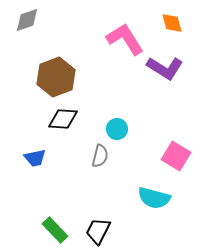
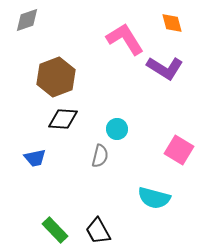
pink square: moved 3 px right, 6 px up
black trapezoid: rotated 56 degrees counterclockwise
